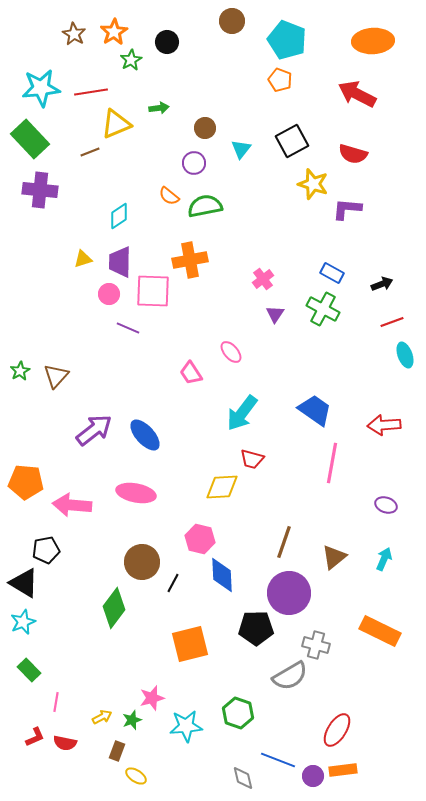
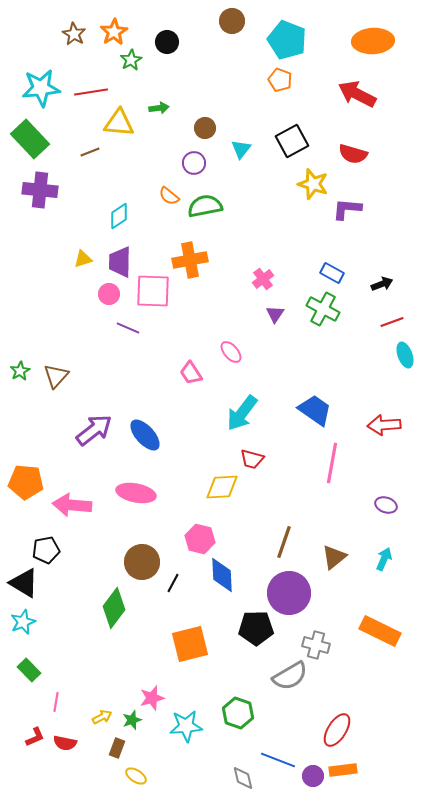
yellow triangle at (116, 124): moved 3 px right, 1 px up; rotated 28 degrees clockwise
brown rectangle at (117, 751): moved 3 px up
